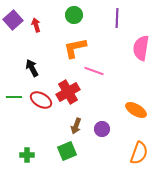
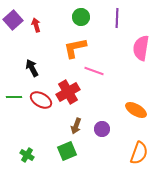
green circle: moved 7 px right, 2 px down
green cross: rotated 32 degrees clockwise
